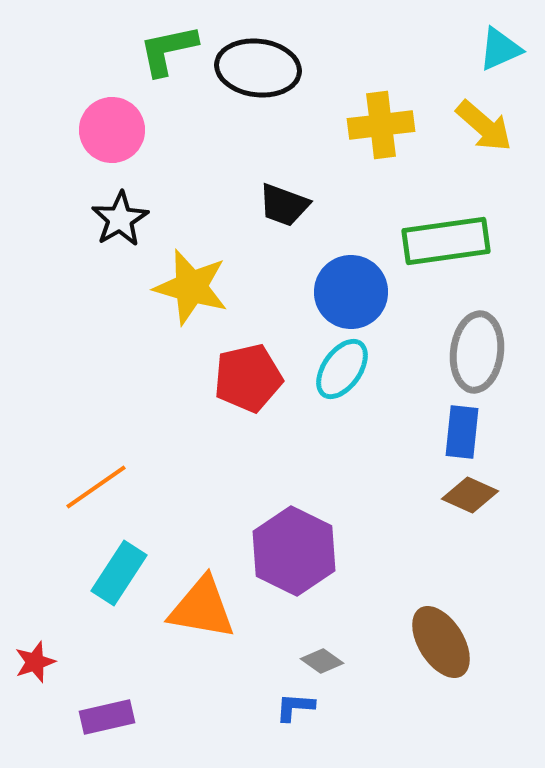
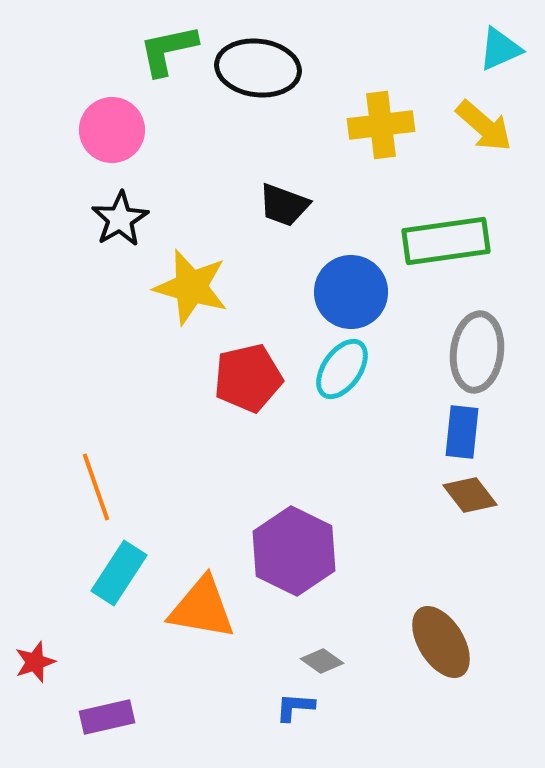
orange line: rotated 74 degrees counterclockwise
brown diamond: rotated 28 degrees clockwise
